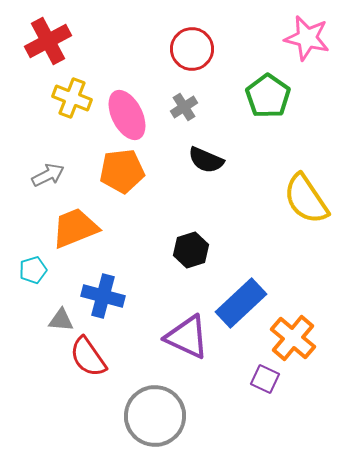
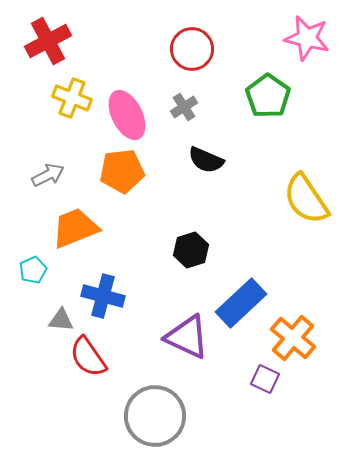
cyan pentagon: rotated 8 degrees counterclockwise
